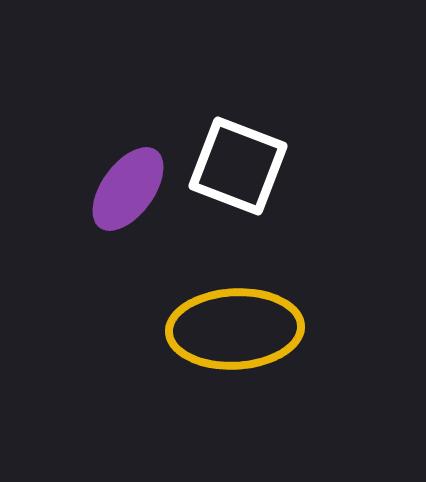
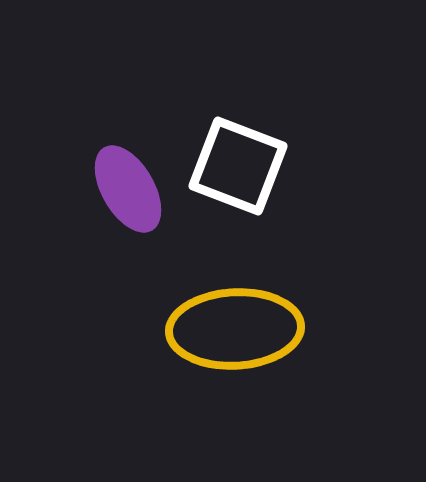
purple ellipse: rotated 66 degrees counterclockwise
